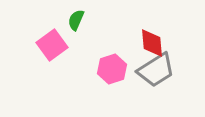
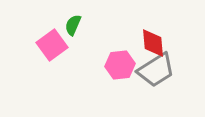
green semicircle: moved 3 px left, 5 px down
red diamond: moved 1 px right
pink hexagon: moved 8 px right, 4 px up; rotated 12 degrees clockwise
